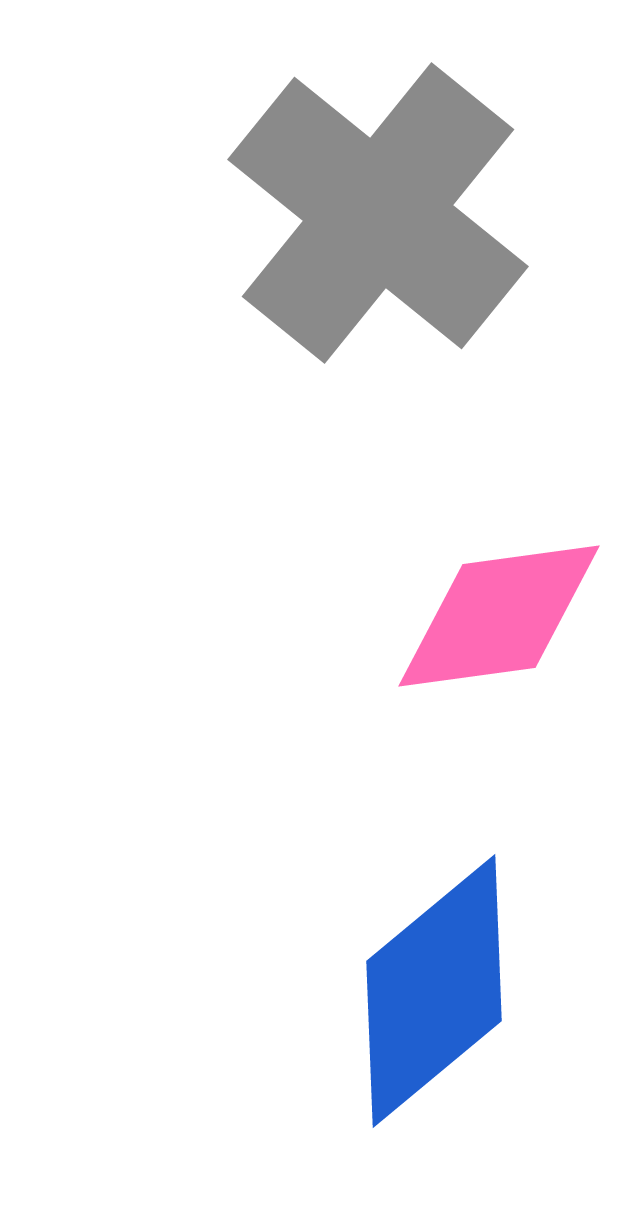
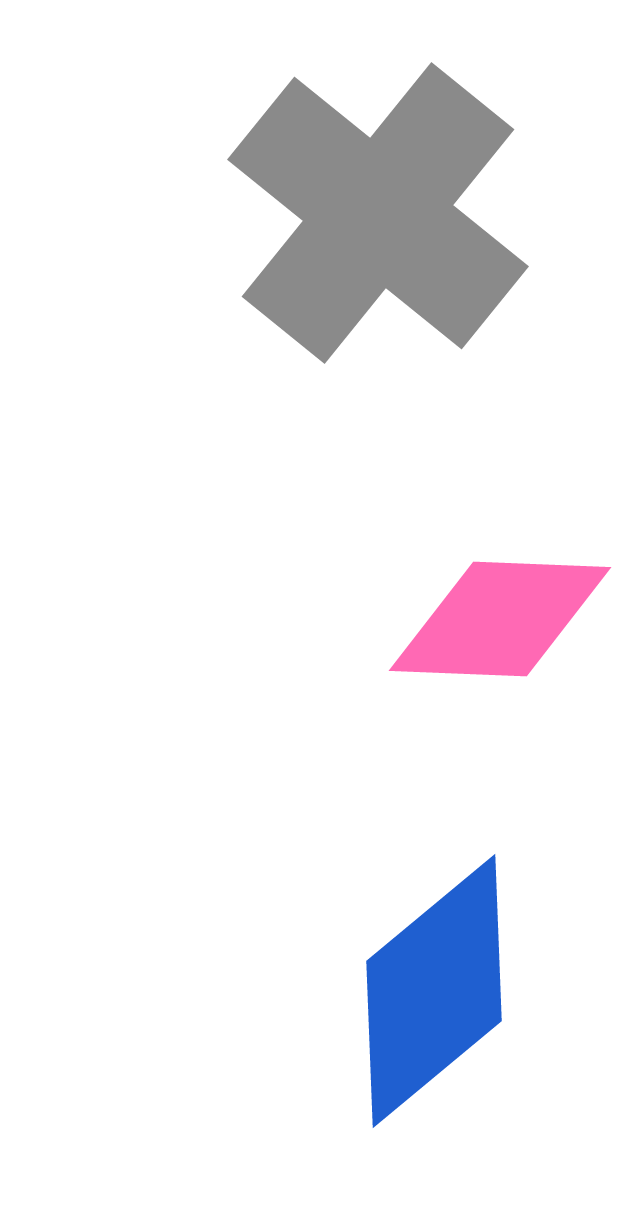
pink diamond: moved 1 px right, 3 px down; rotated 10 degrees clockwise
